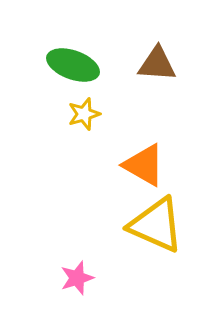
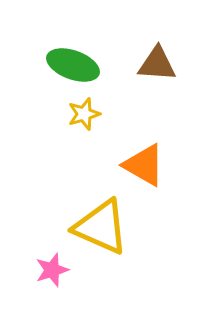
yellow triangle: moved 55 px left, 2 px down
pink star: moved 25 px left, 8 px up
